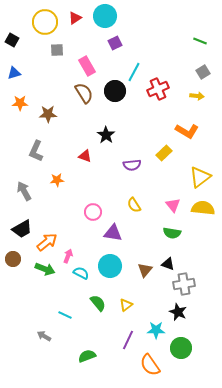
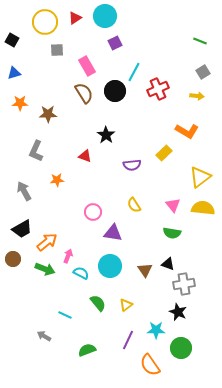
brown triangle at (145, 270): rotated 14 degrees counterclockwise
green semicircle at (87, 356): moved 6 px up
